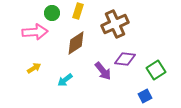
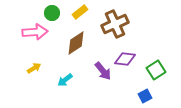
yellow rectangle: moved 2 px right, 1 px down; rotated 35 degrees clockwise
